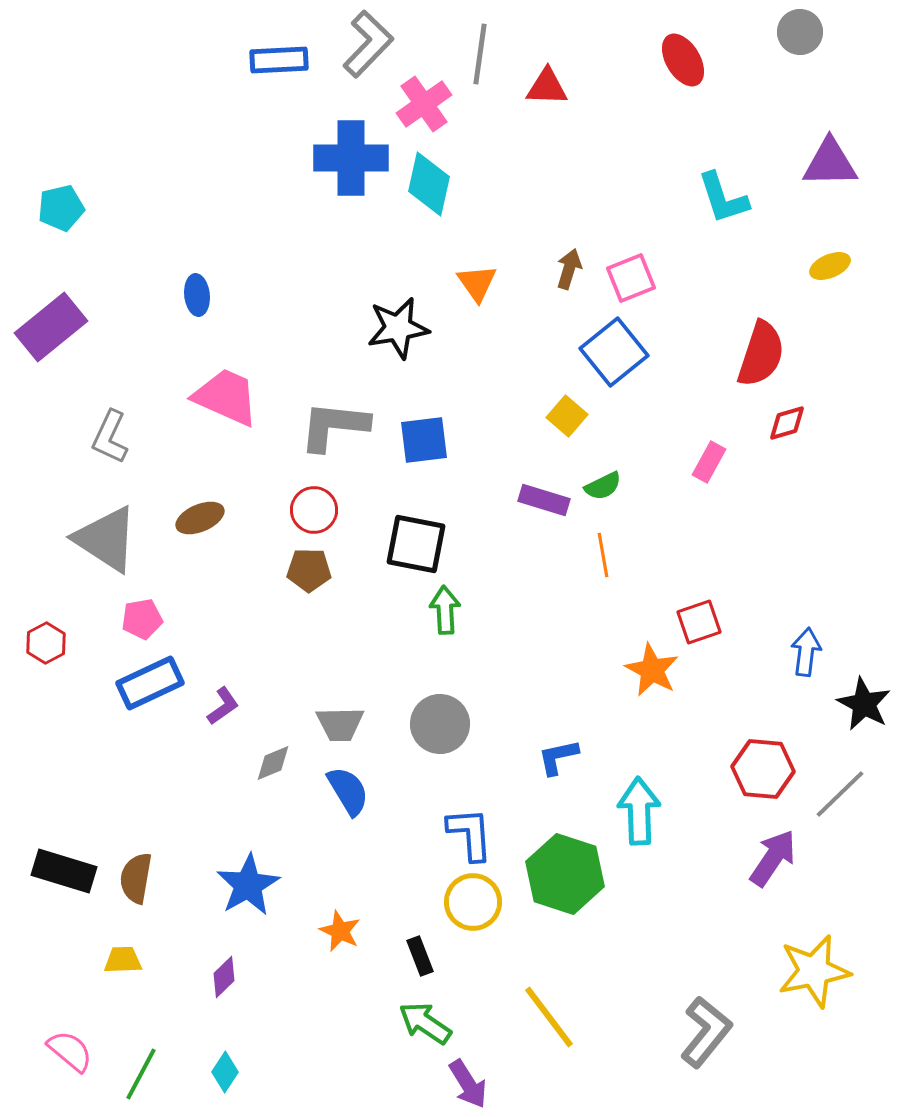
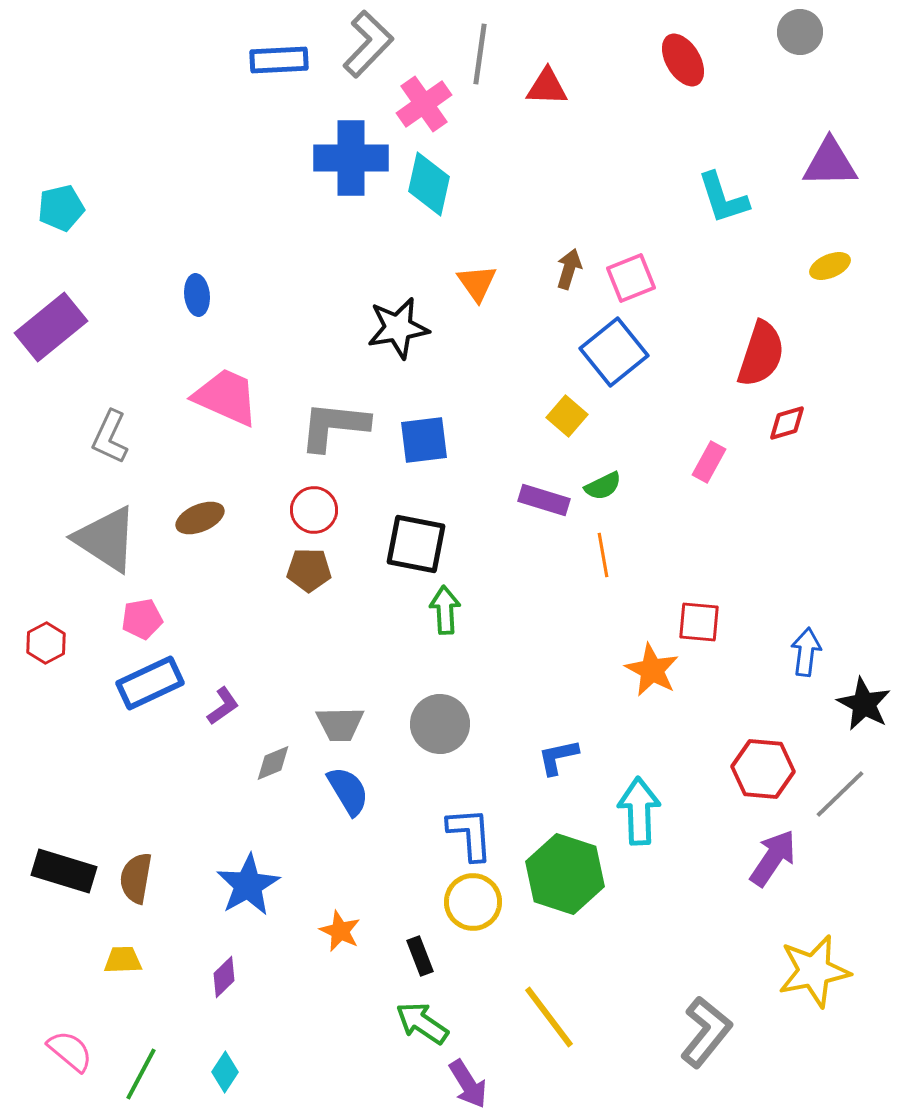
red square at (699, 622): rotated 24 degrees clockwise
green arrow at (425, 1023): moved 3 px left
